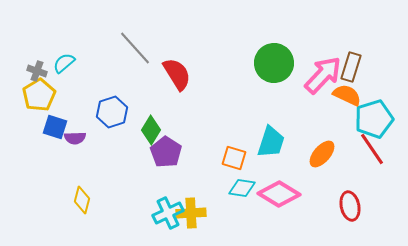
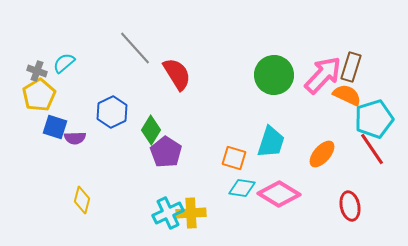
green circle: moved 12 px down
blue hexagon: rotated 8 degrees counterclockwise
